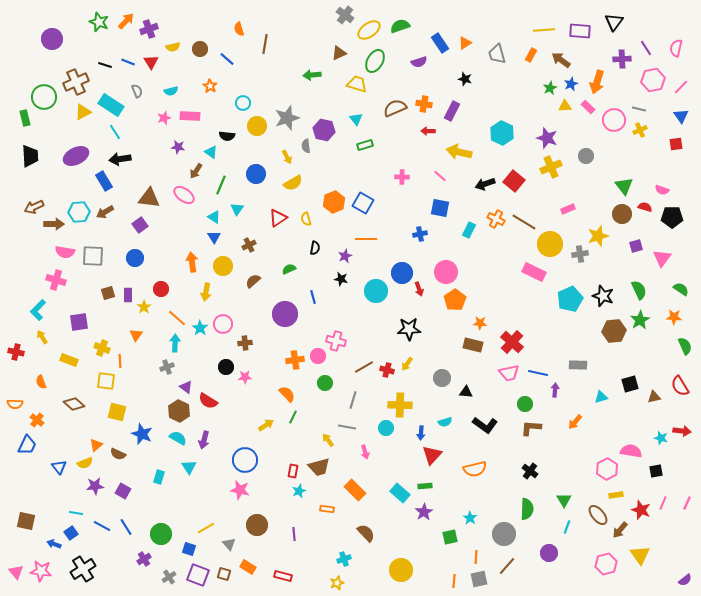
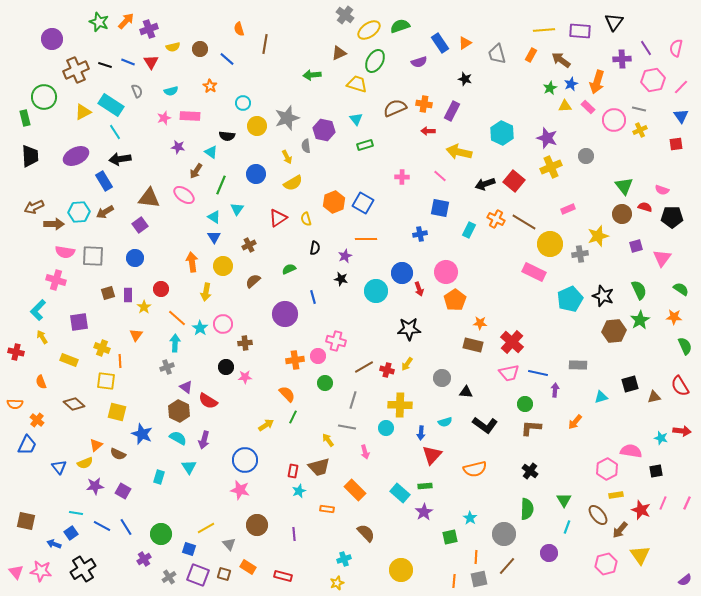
brown cross at (76, 82): moved 12 px up
